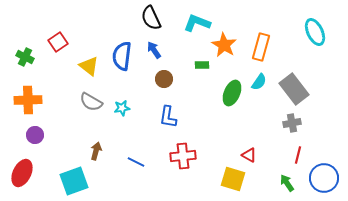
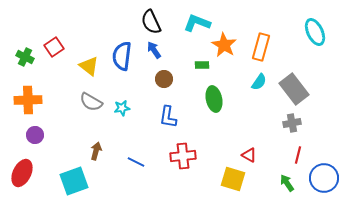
black semicircle: moved 4 px down
red square: moved 4 px left, 5 px down
green ellipse: moved 18 px left, 6 px down; rotated 35 degrees counterclockwise
